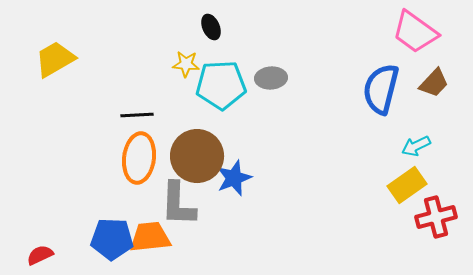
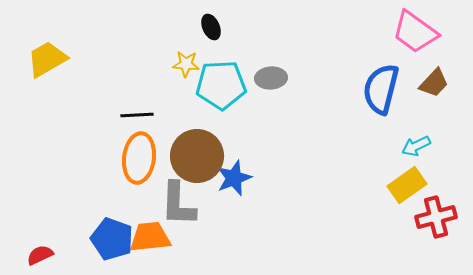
yellow trapezoid: moved 8 px left
blue pentagon: rotated 18 degrees clockwise
